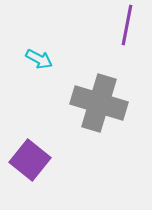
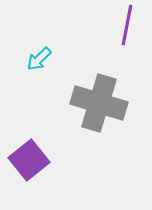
cyan arrow: rotated 108 degrees clockwise
purple square: moved 1 px left; rotated 12 degrees clockwise
